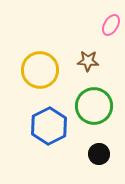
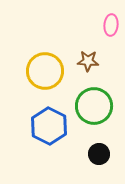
pink ellipse: rotated 25 degrees counterclockwise
yellow circle: moved 5 px right, 1 px down
blue hexagon: rotated 6 degrees counterclockwise
